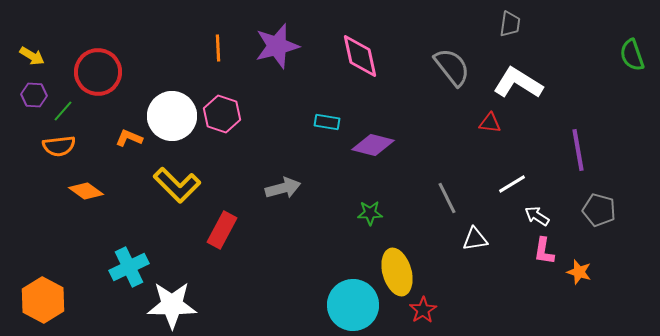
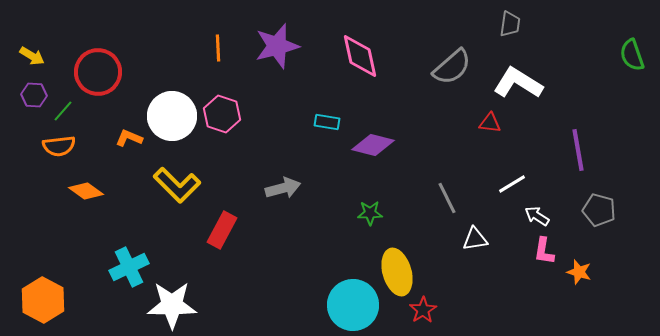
gray semicircle: rotated 87 degrees clockwise
